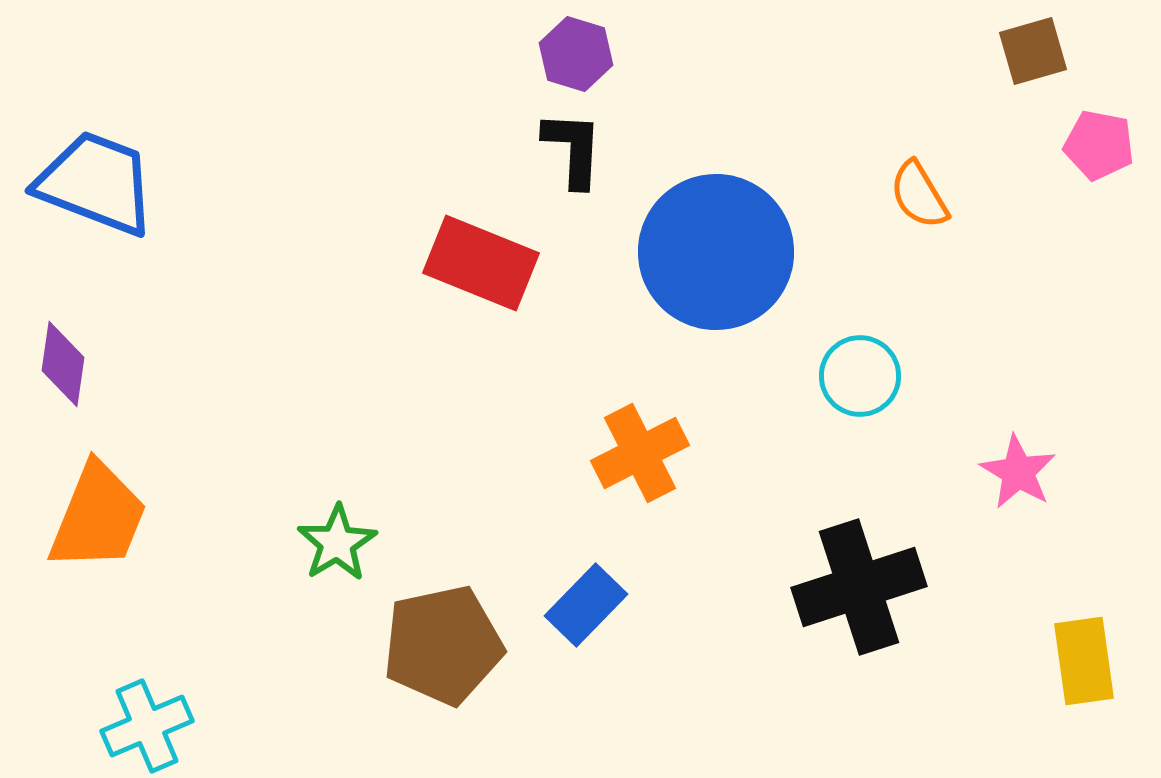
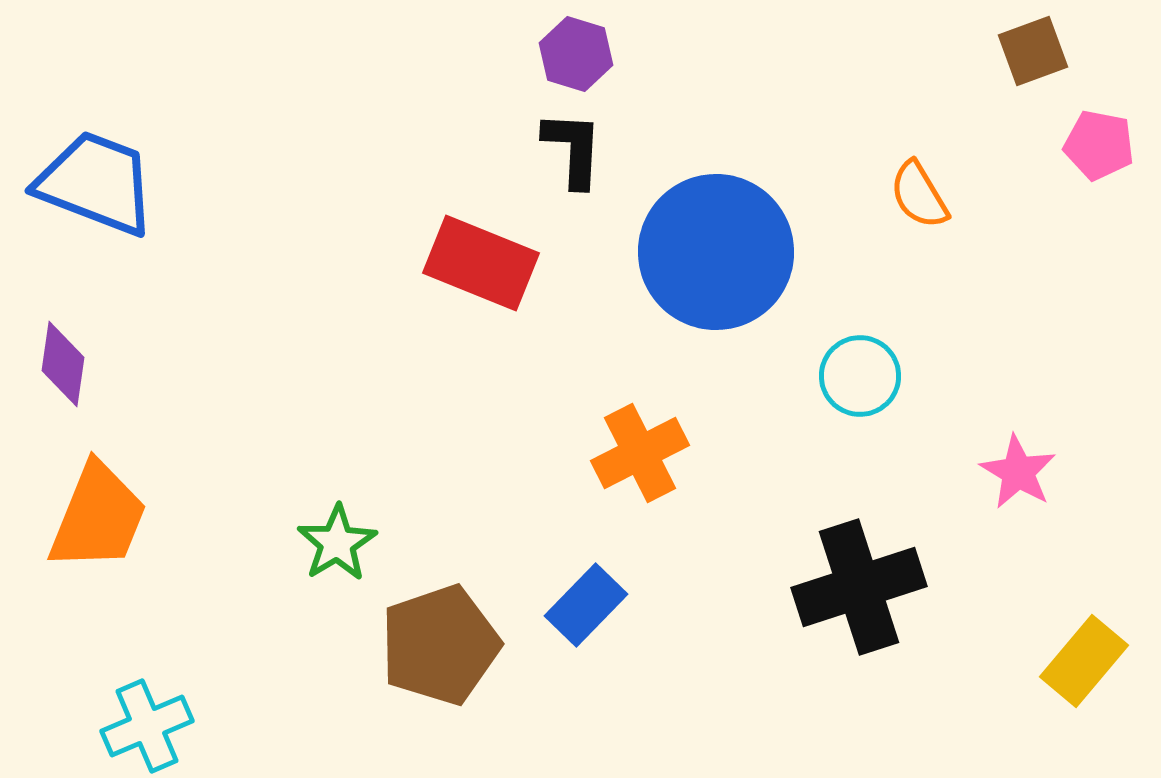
brown square: rotated 4 degrees counterclockwise
brown pentagon: moved 3 px left; rotated 7 degrees counterclockwise
yellow rectangle: rotated 48 degrees clockwise
